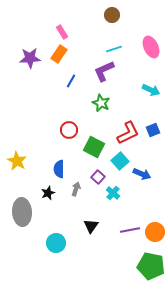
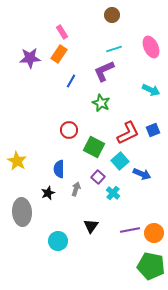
orange circle: moved 1 px left, 1 px down
cyan circle: moved 2 px right, 2 px up
